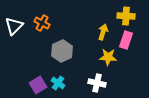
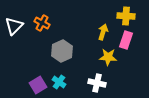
cyan cross: moved 1 px right, 1 px up
